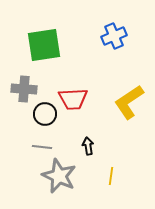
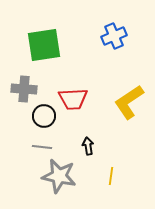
black circle: moved 1 px left, 2 px down
gray star: rotated 12 degrees counterclockwise
